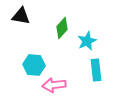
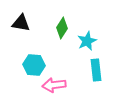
black triangle: moved 7 px down
green diamond: rotated 10 degrees counterclockwise
